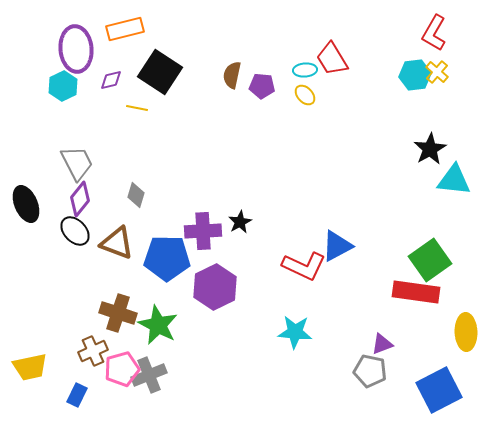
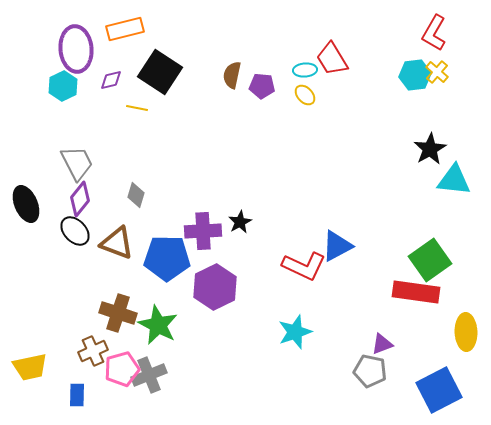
cyan star at (295, 332): rotated 24 degrees counterclockwise
blue rectangle at (77, 395): rotated 25 degrees counterclockwise
